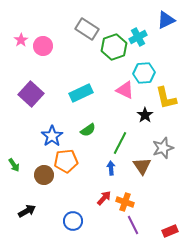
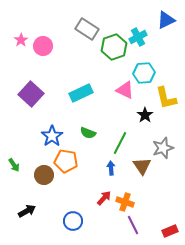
green semicircle: moved 3 px down; rotated 56 degrees clockwise
orange pentagon: rotated 15 degrees clockwise
